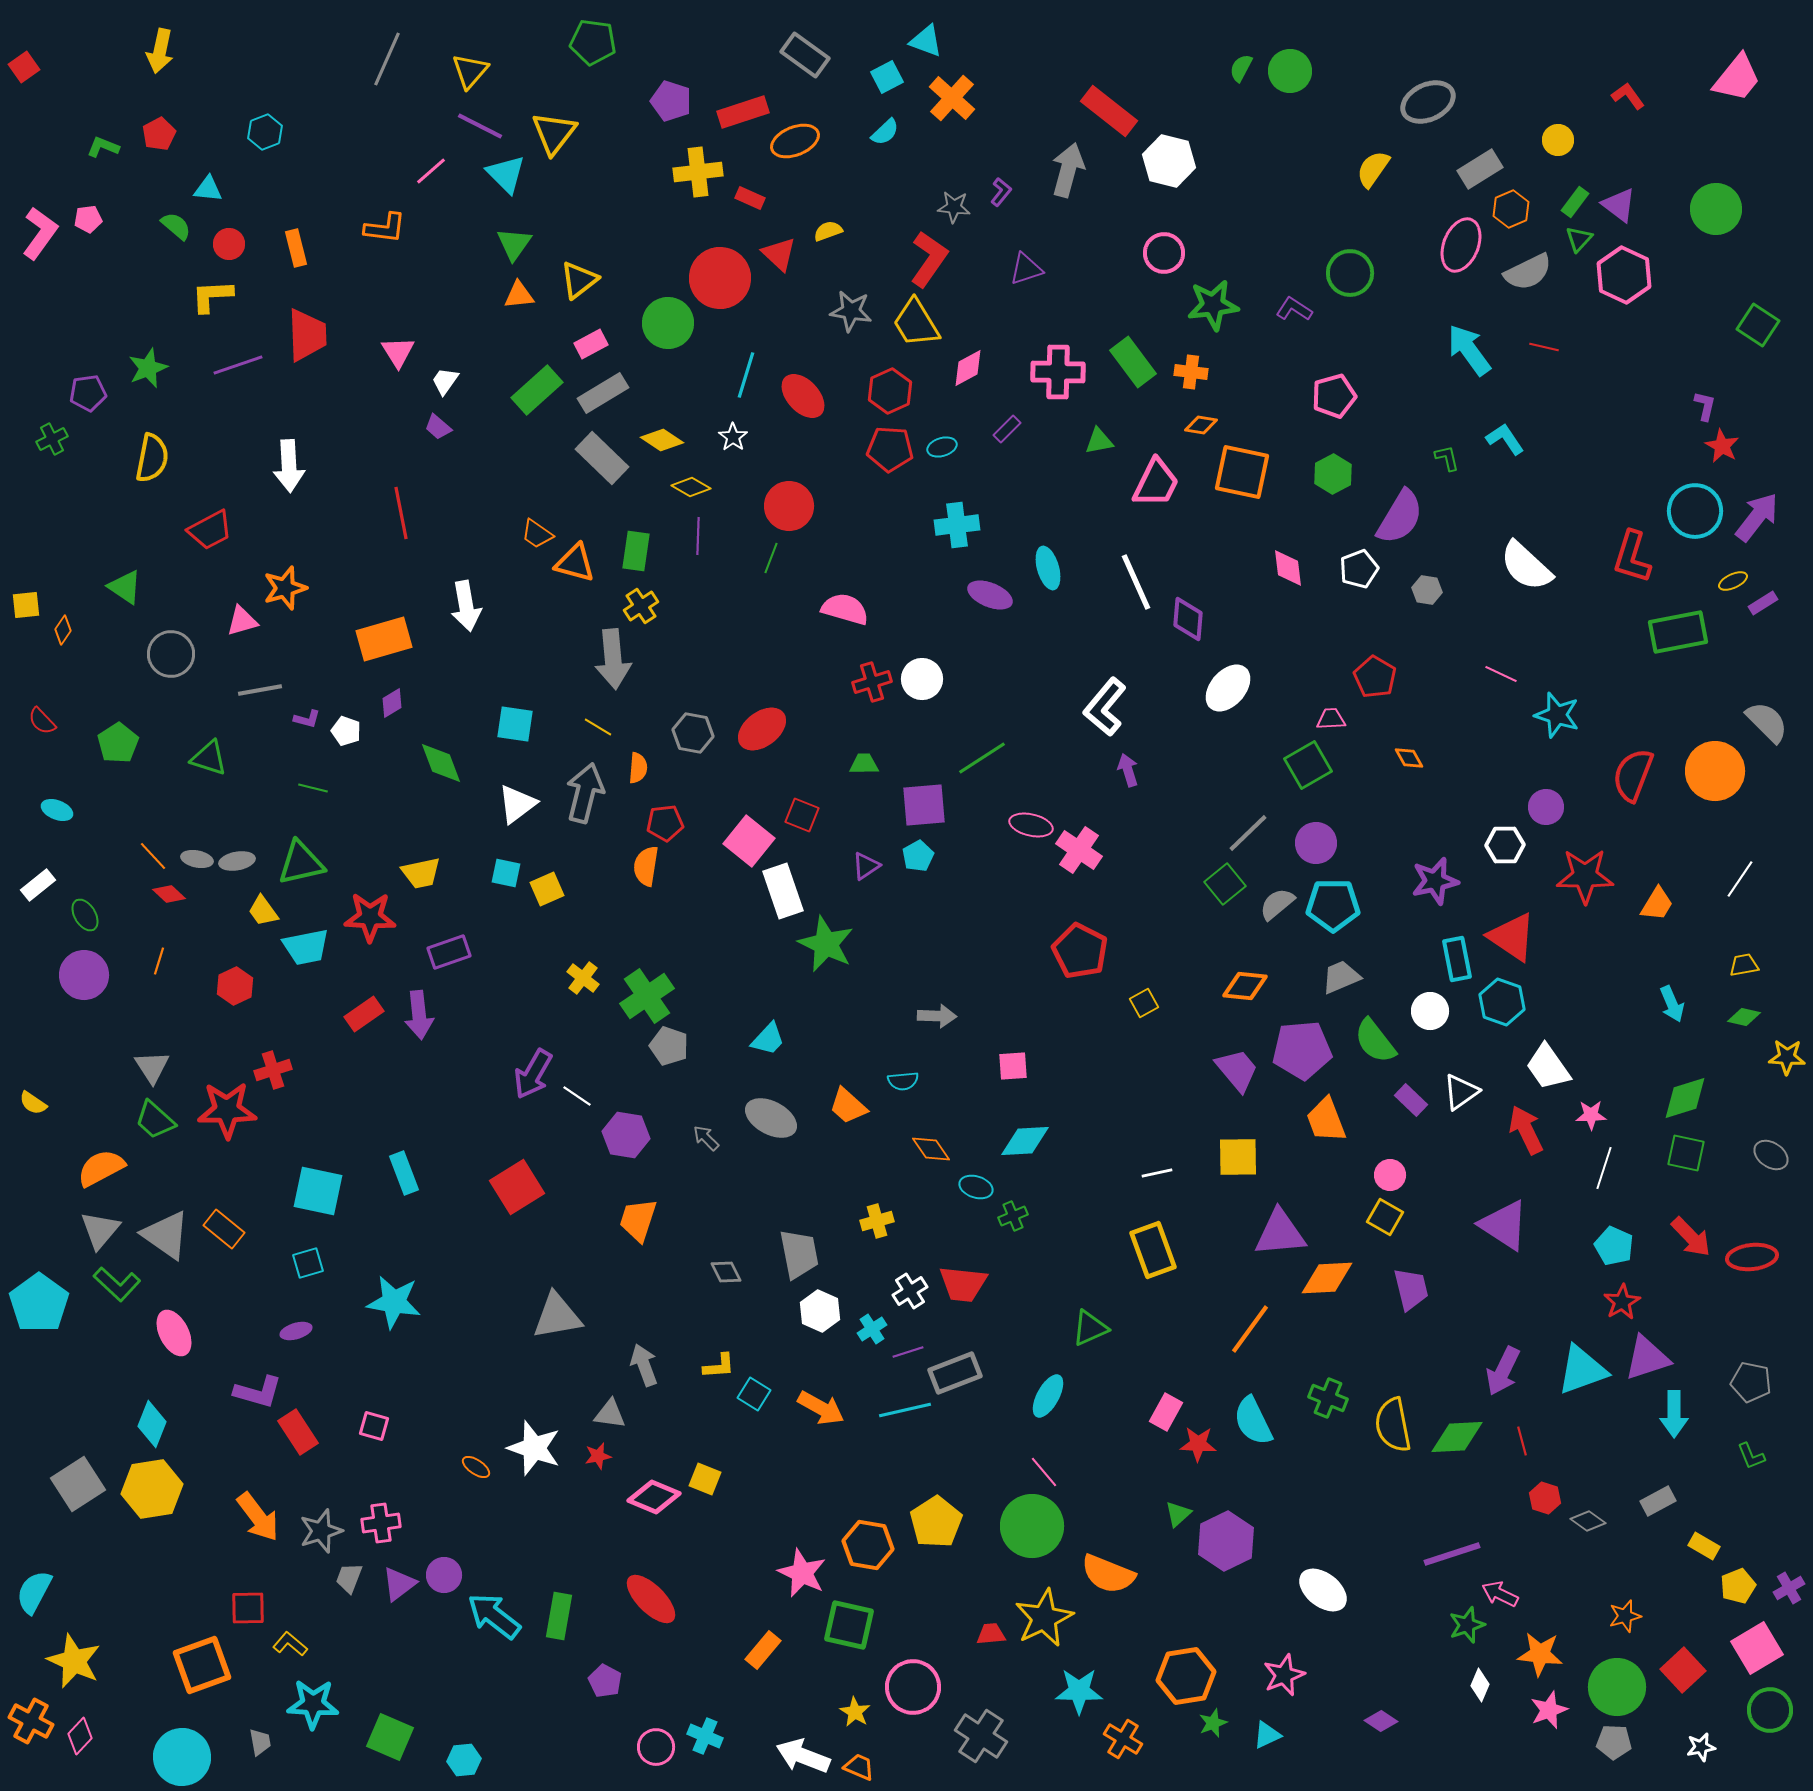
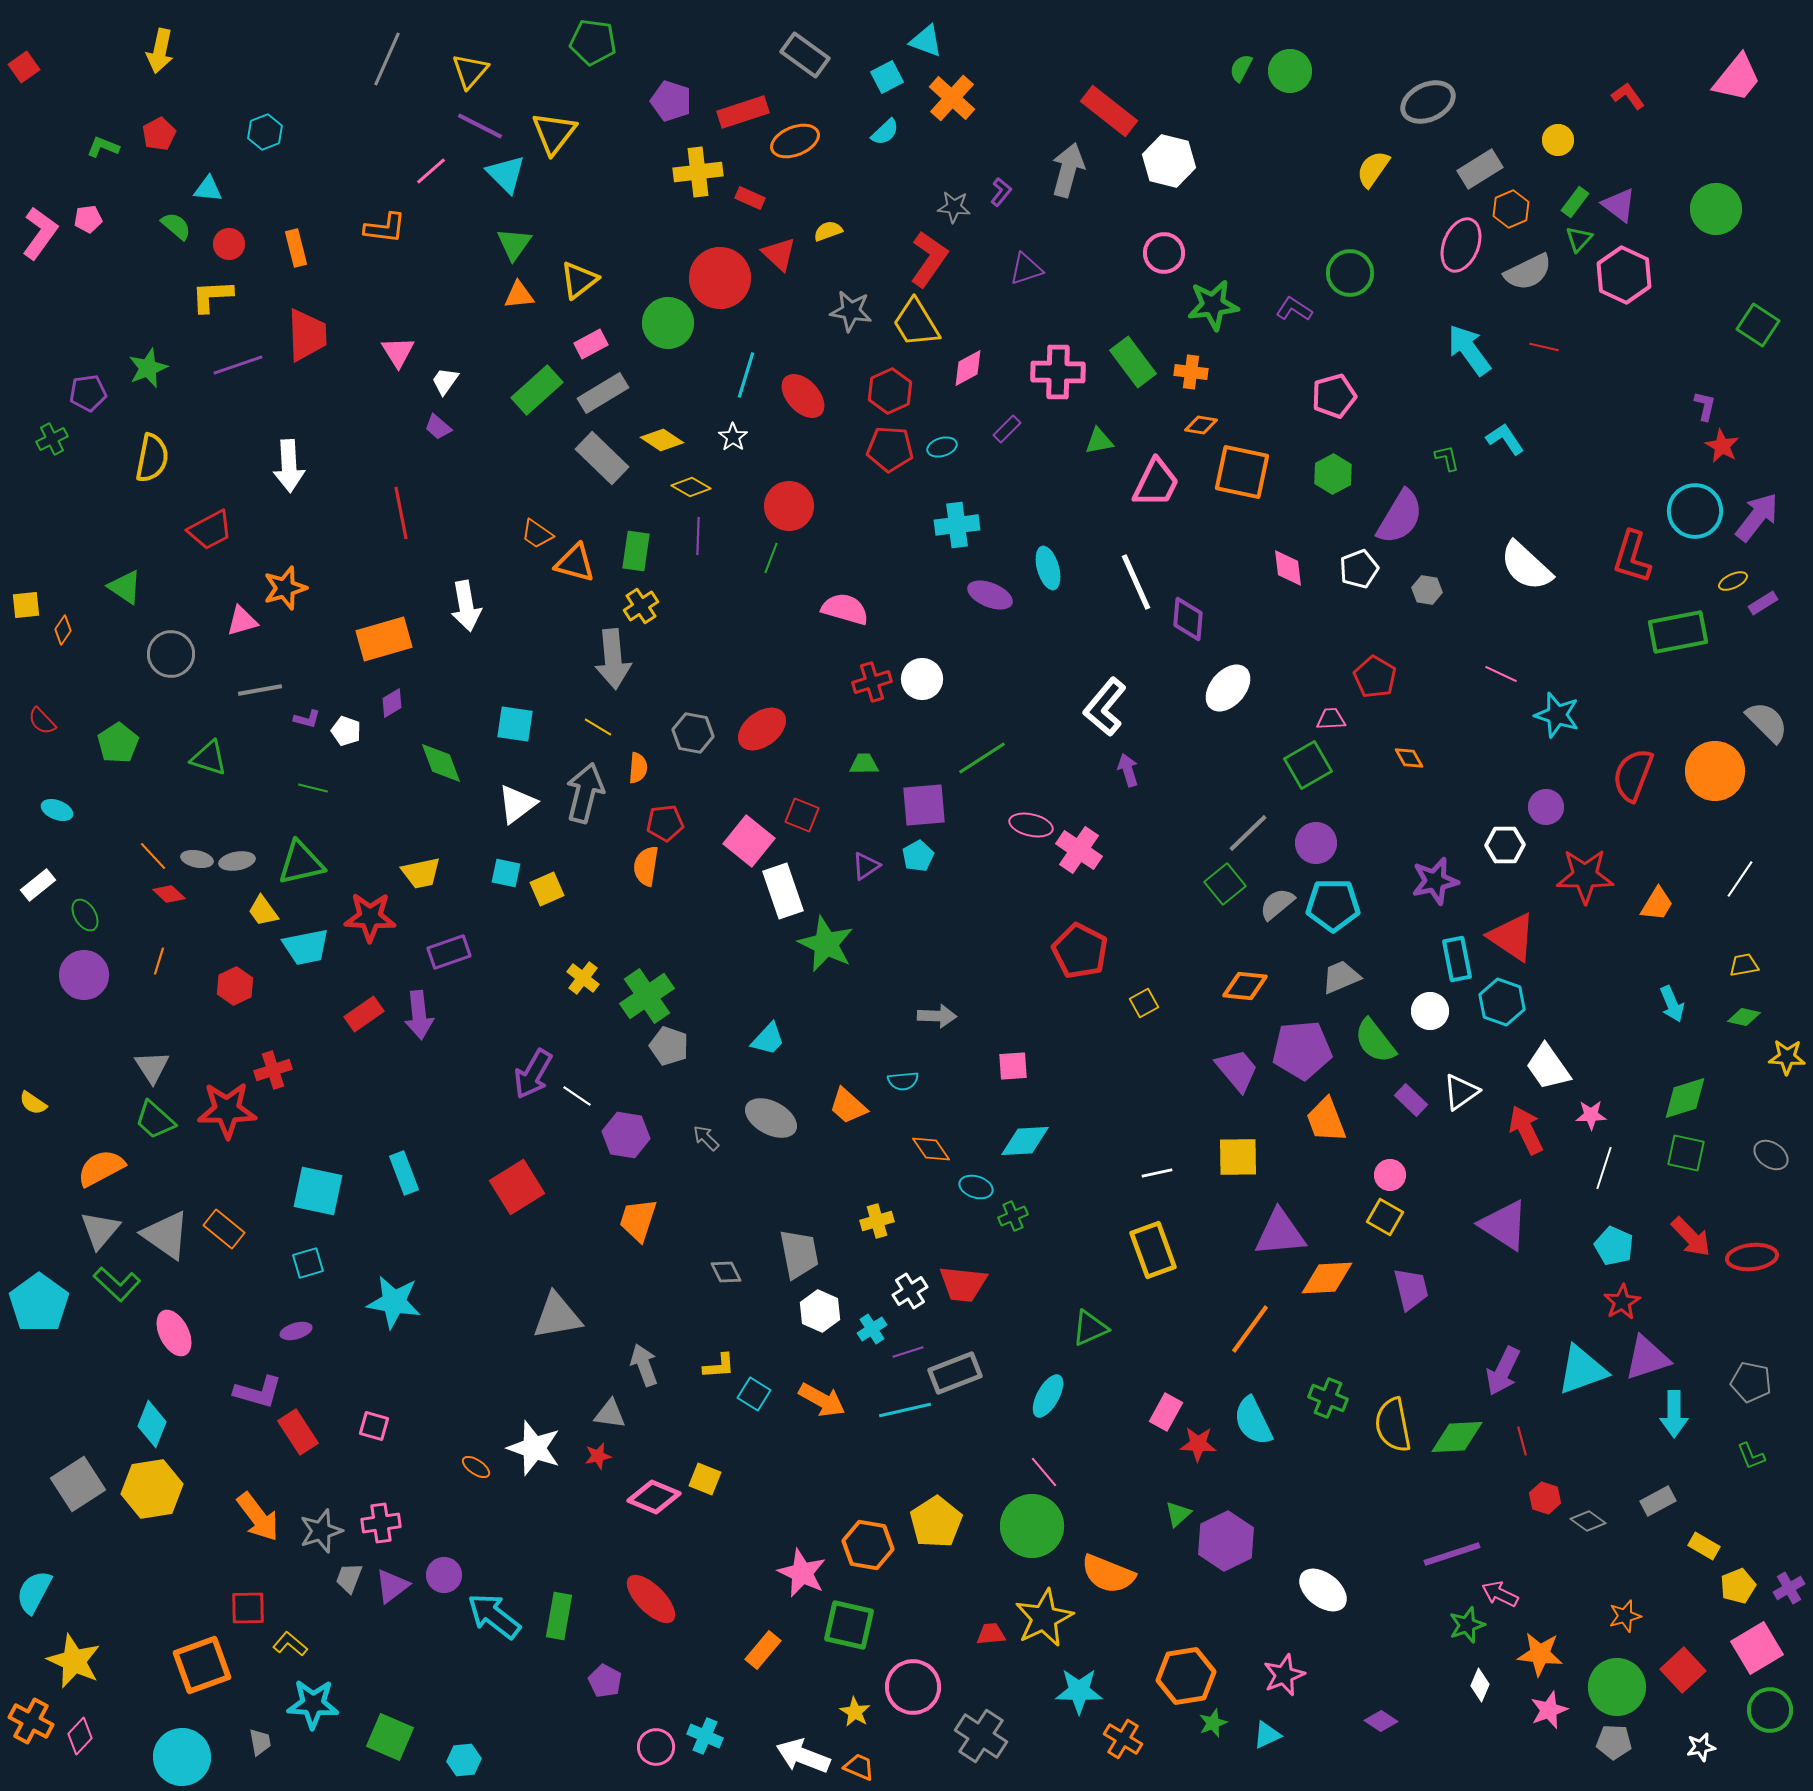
orange arrow at (821, 1408): moved 1 px right, 8 px up
purple triangle at (399, 1584): moved 7 px left, 2 px down
